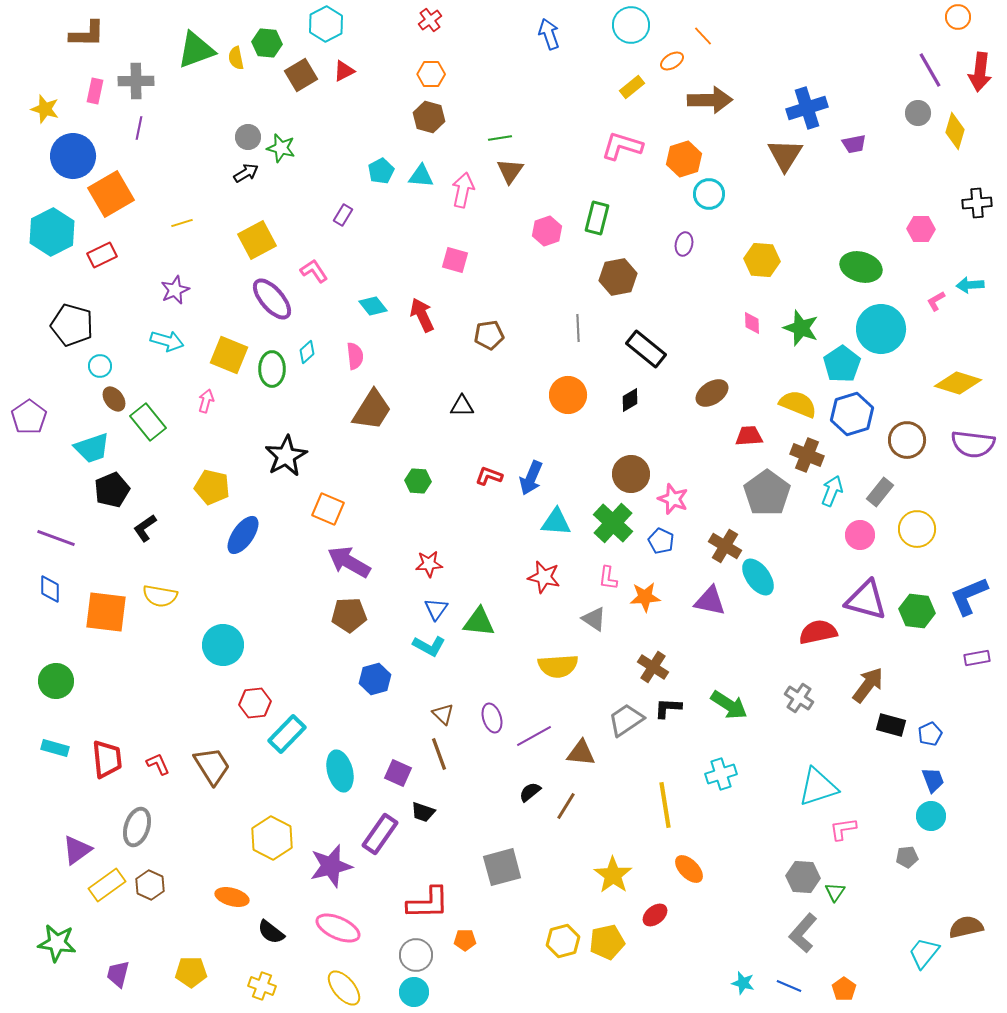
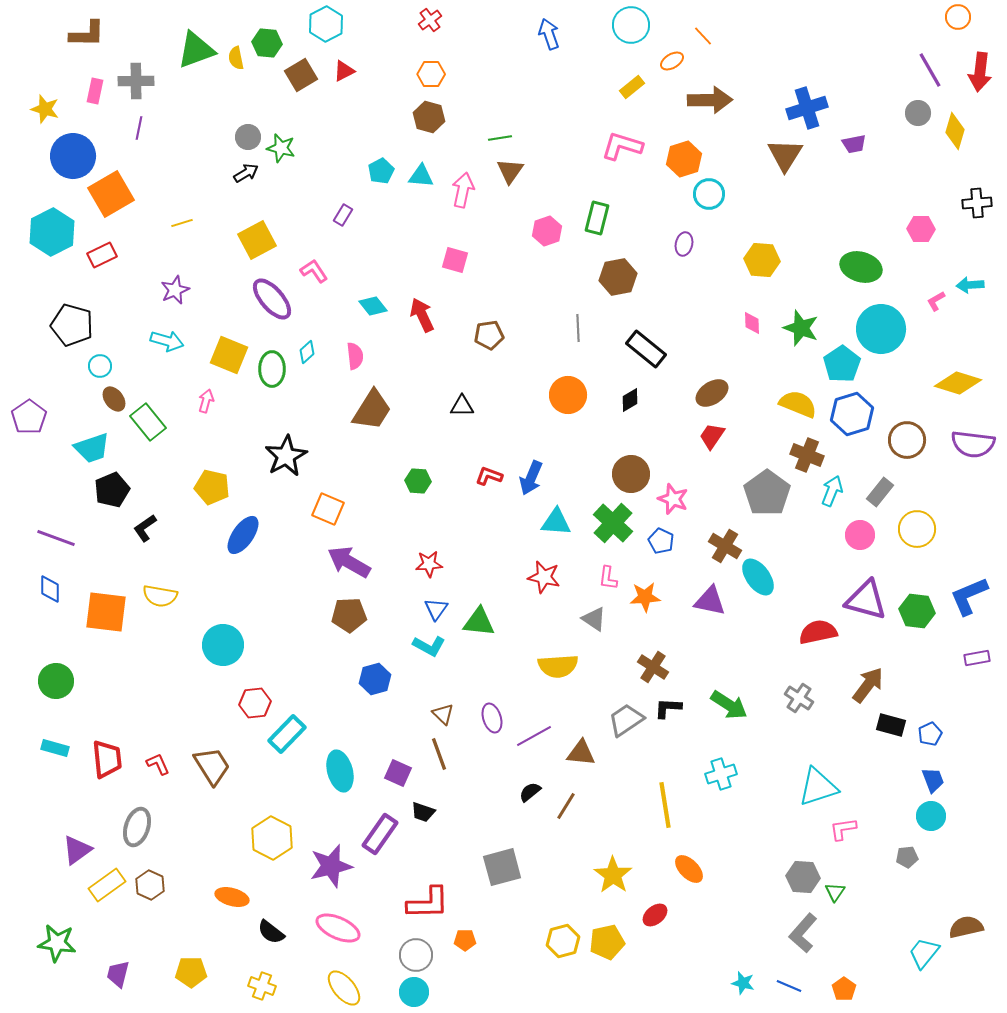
red trapezoid at (749, 436): moved 37 px left; rotated 52 degrees counterclockwise
